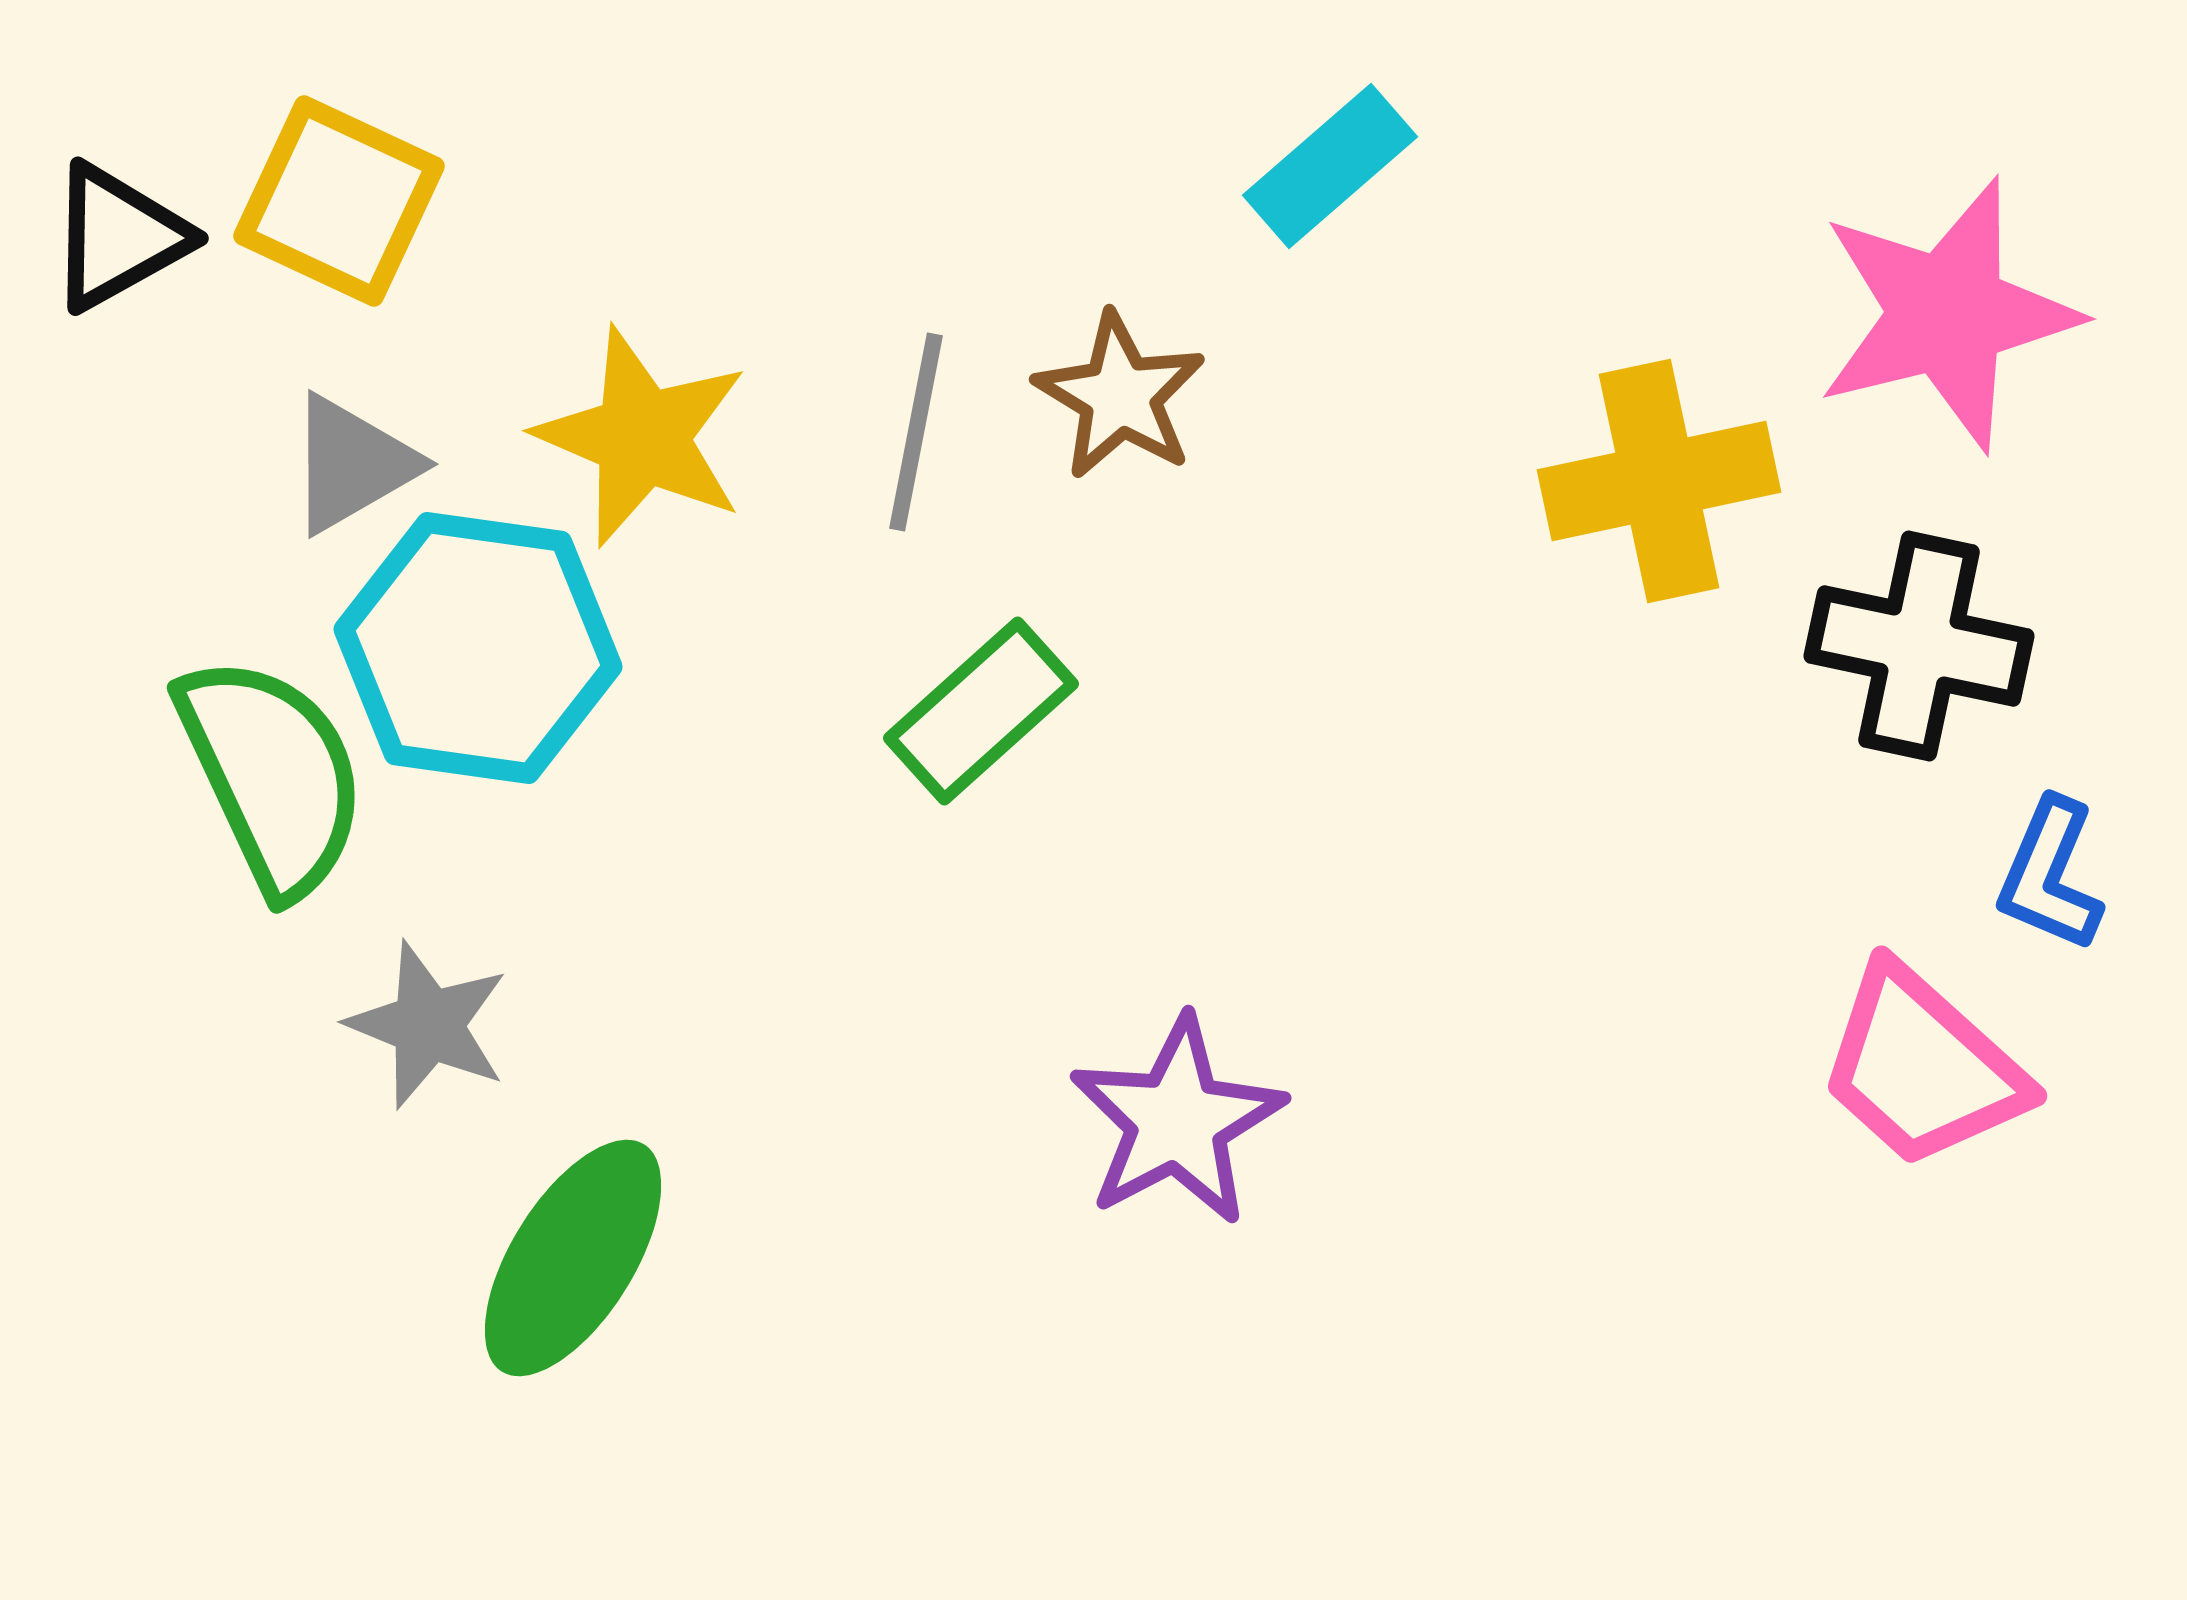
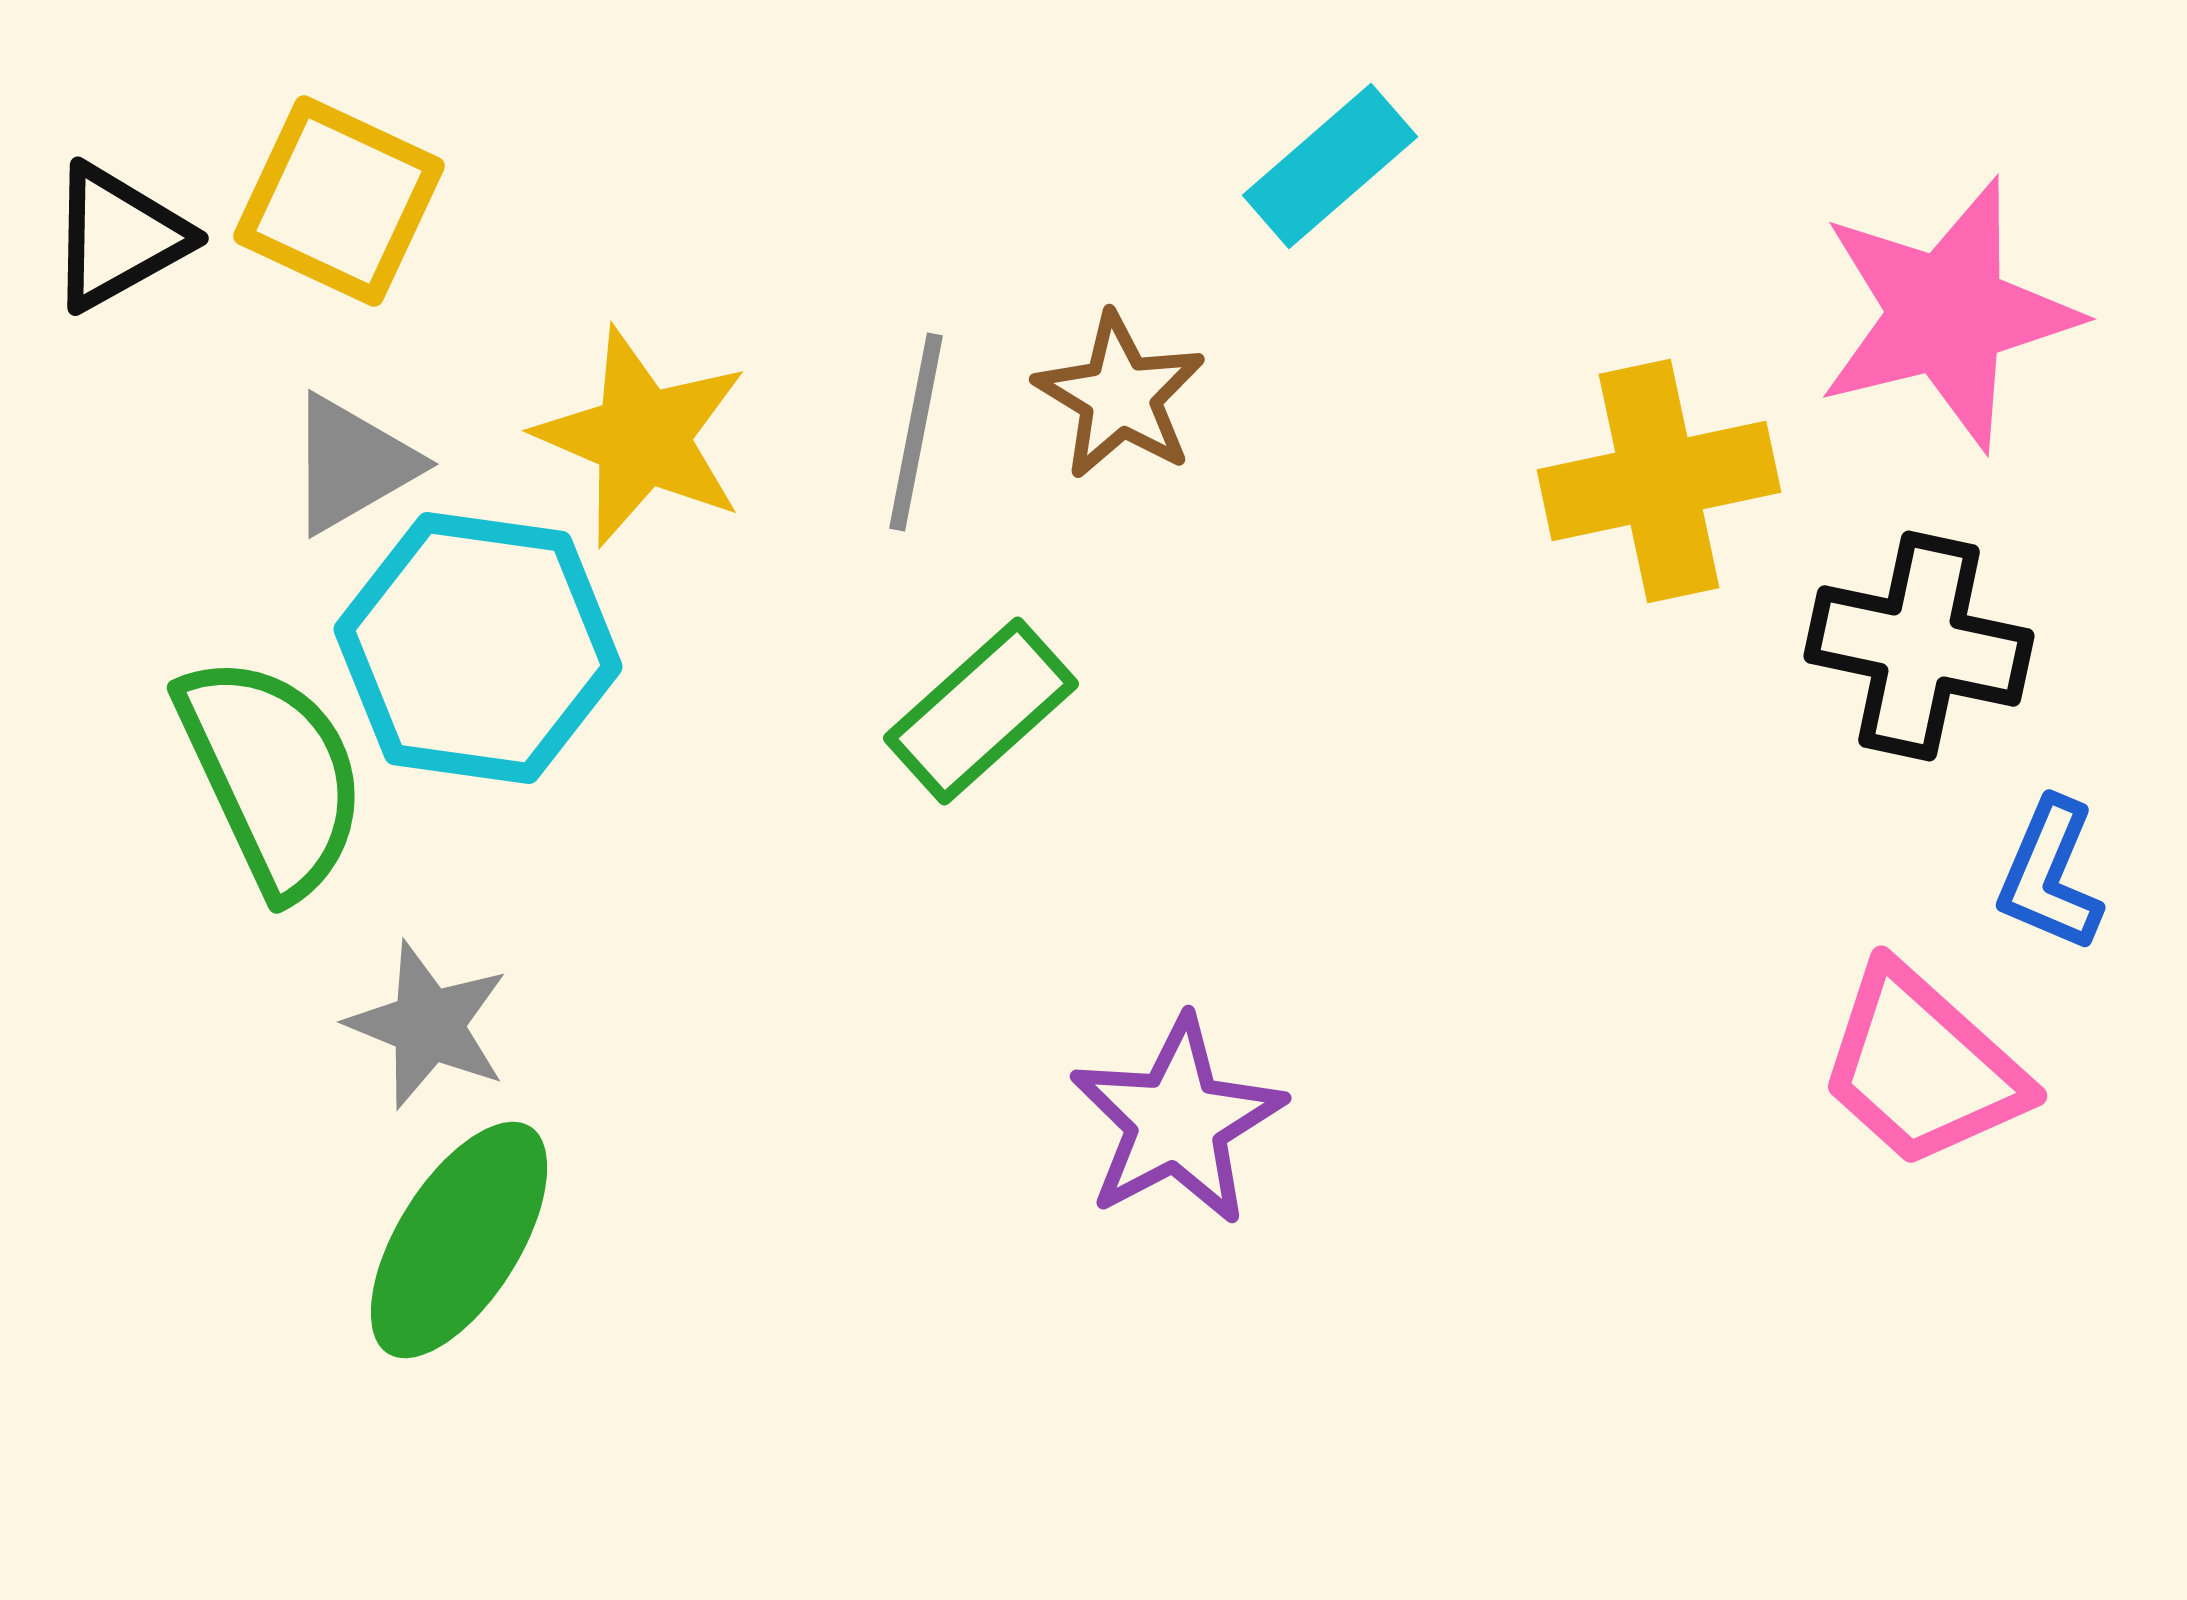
green ellipse: moved 114 px left, 18 px up
